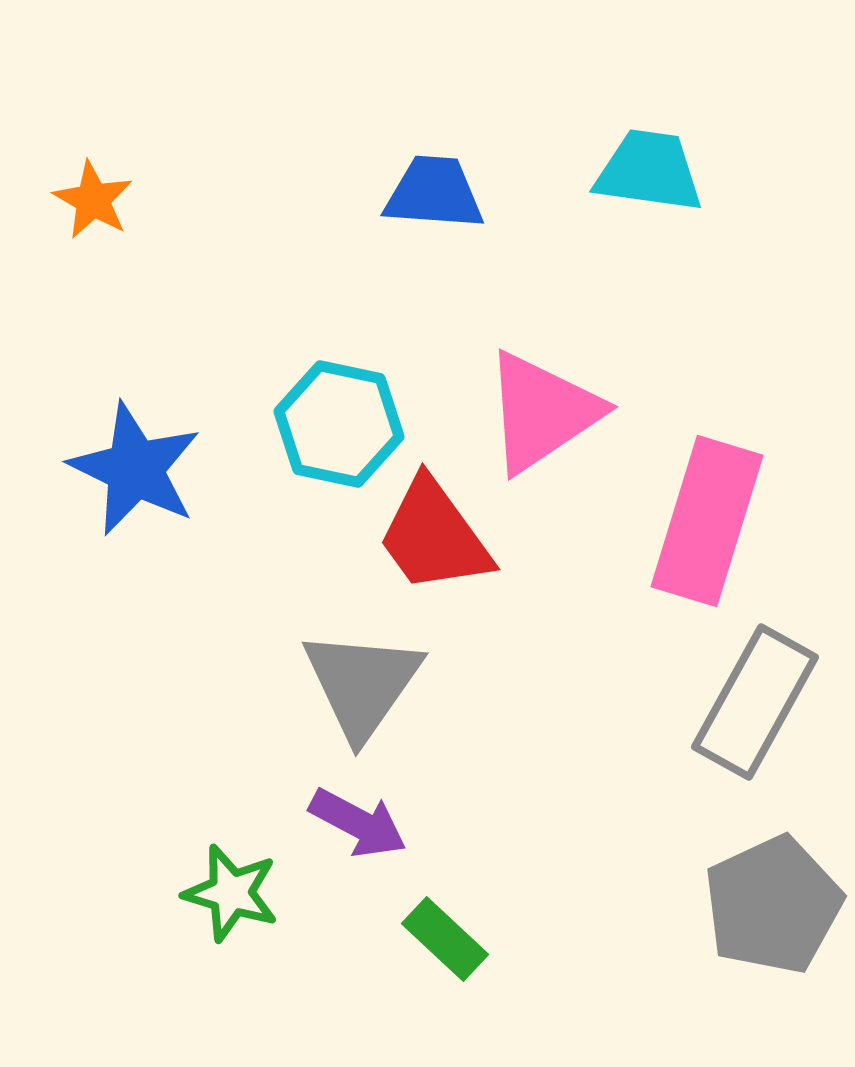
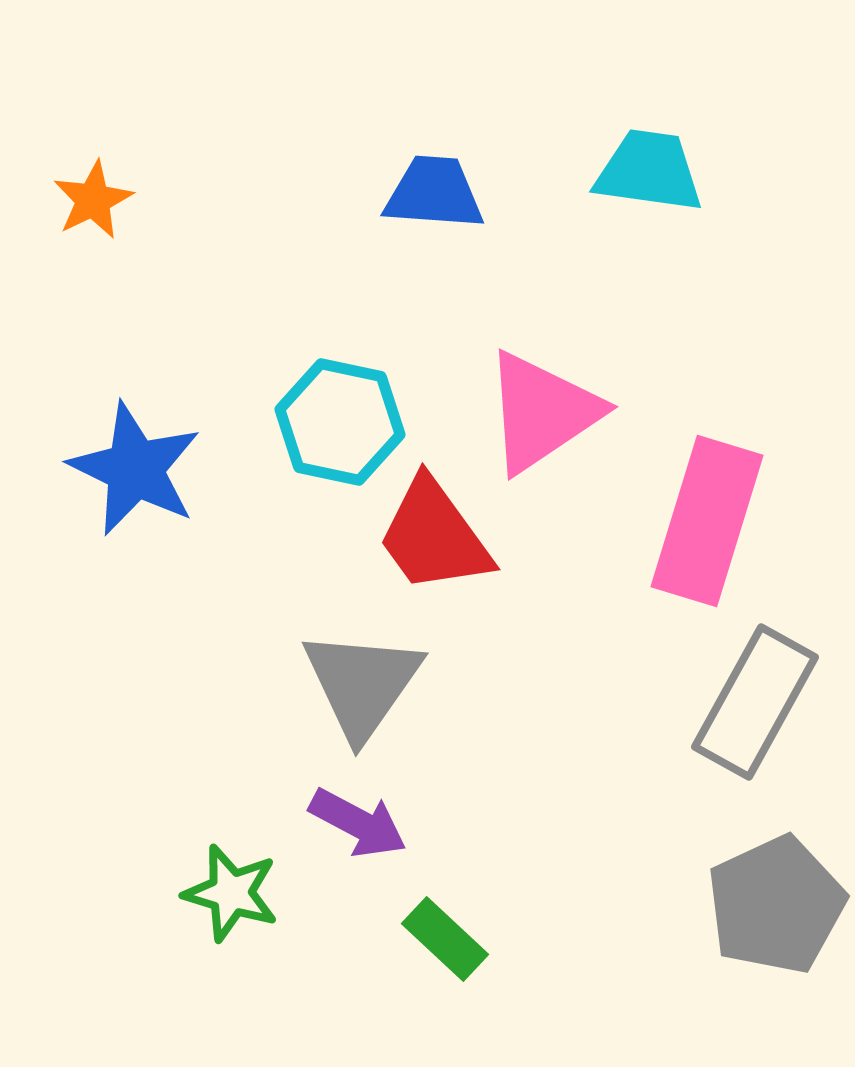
orange star: rotated 16 degrees clockwise
cyan hexagon: moved 1 px right, 2 px up
gray pentagon: moved 3 px right
